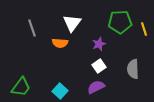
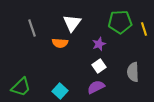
gray semicircle: moved 3 px down
green trapezoid: rotated 10 degrees clockwise
